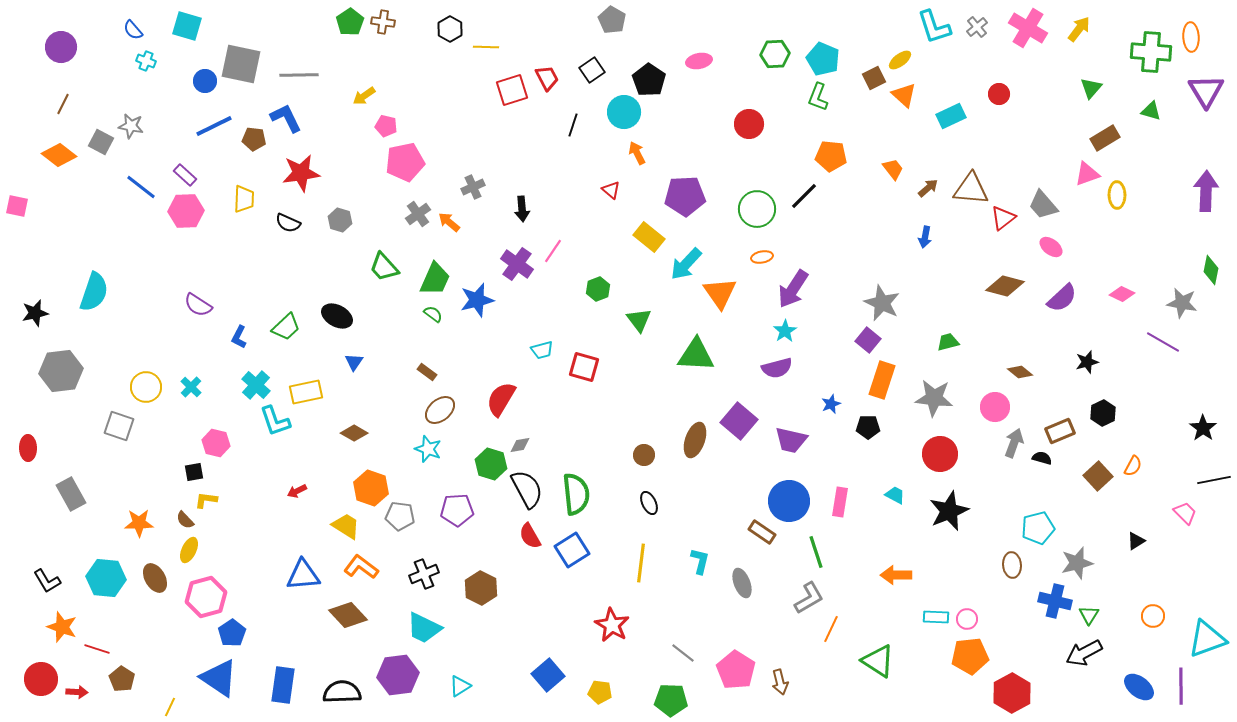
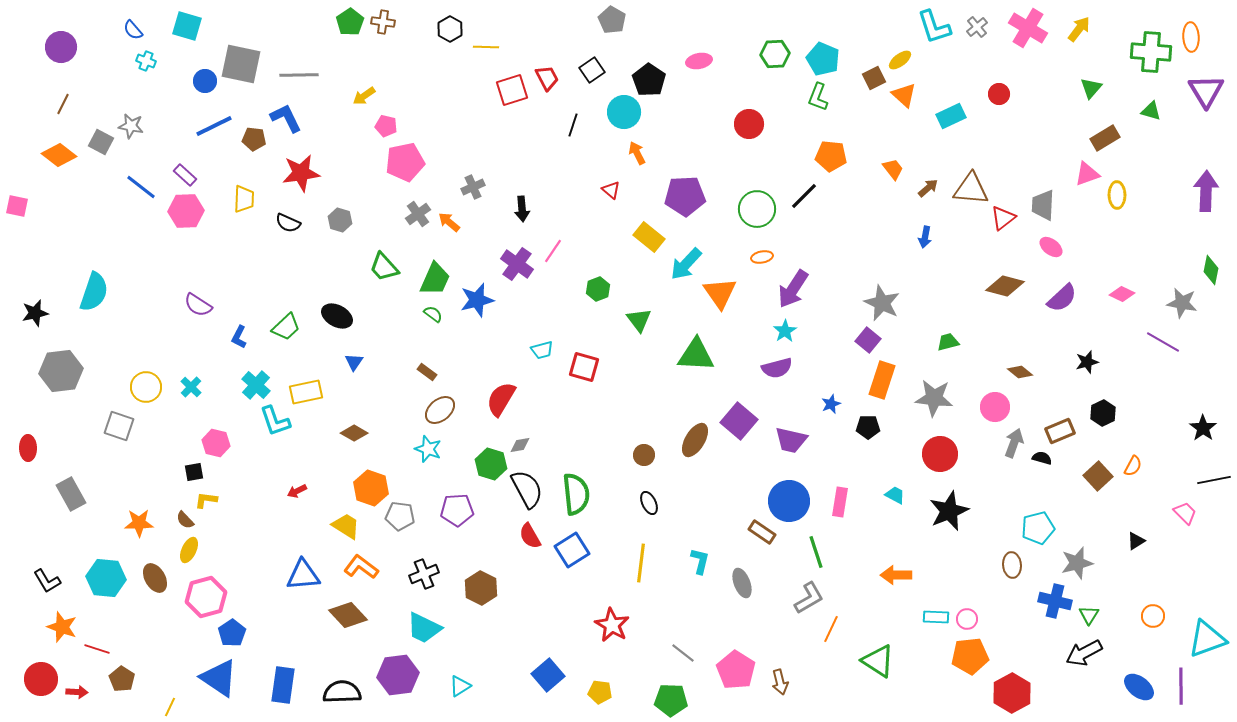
gray trapezoid at (1043, 205): rotated 44 degrees clockwise
brown ellipse at (695, 440): rotated 12 degrees clockwise
